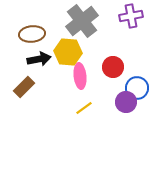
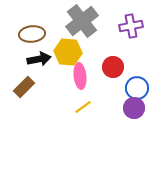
purple cross: moved 10 px down
purple circle: moved 8 px right, 6 px down
yellow line: moved 1 px left, 1 px up
